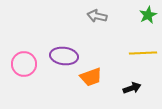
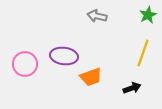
yellow line: rotated 68 degrees counterclockwise
pink circle: moved 1 px right
